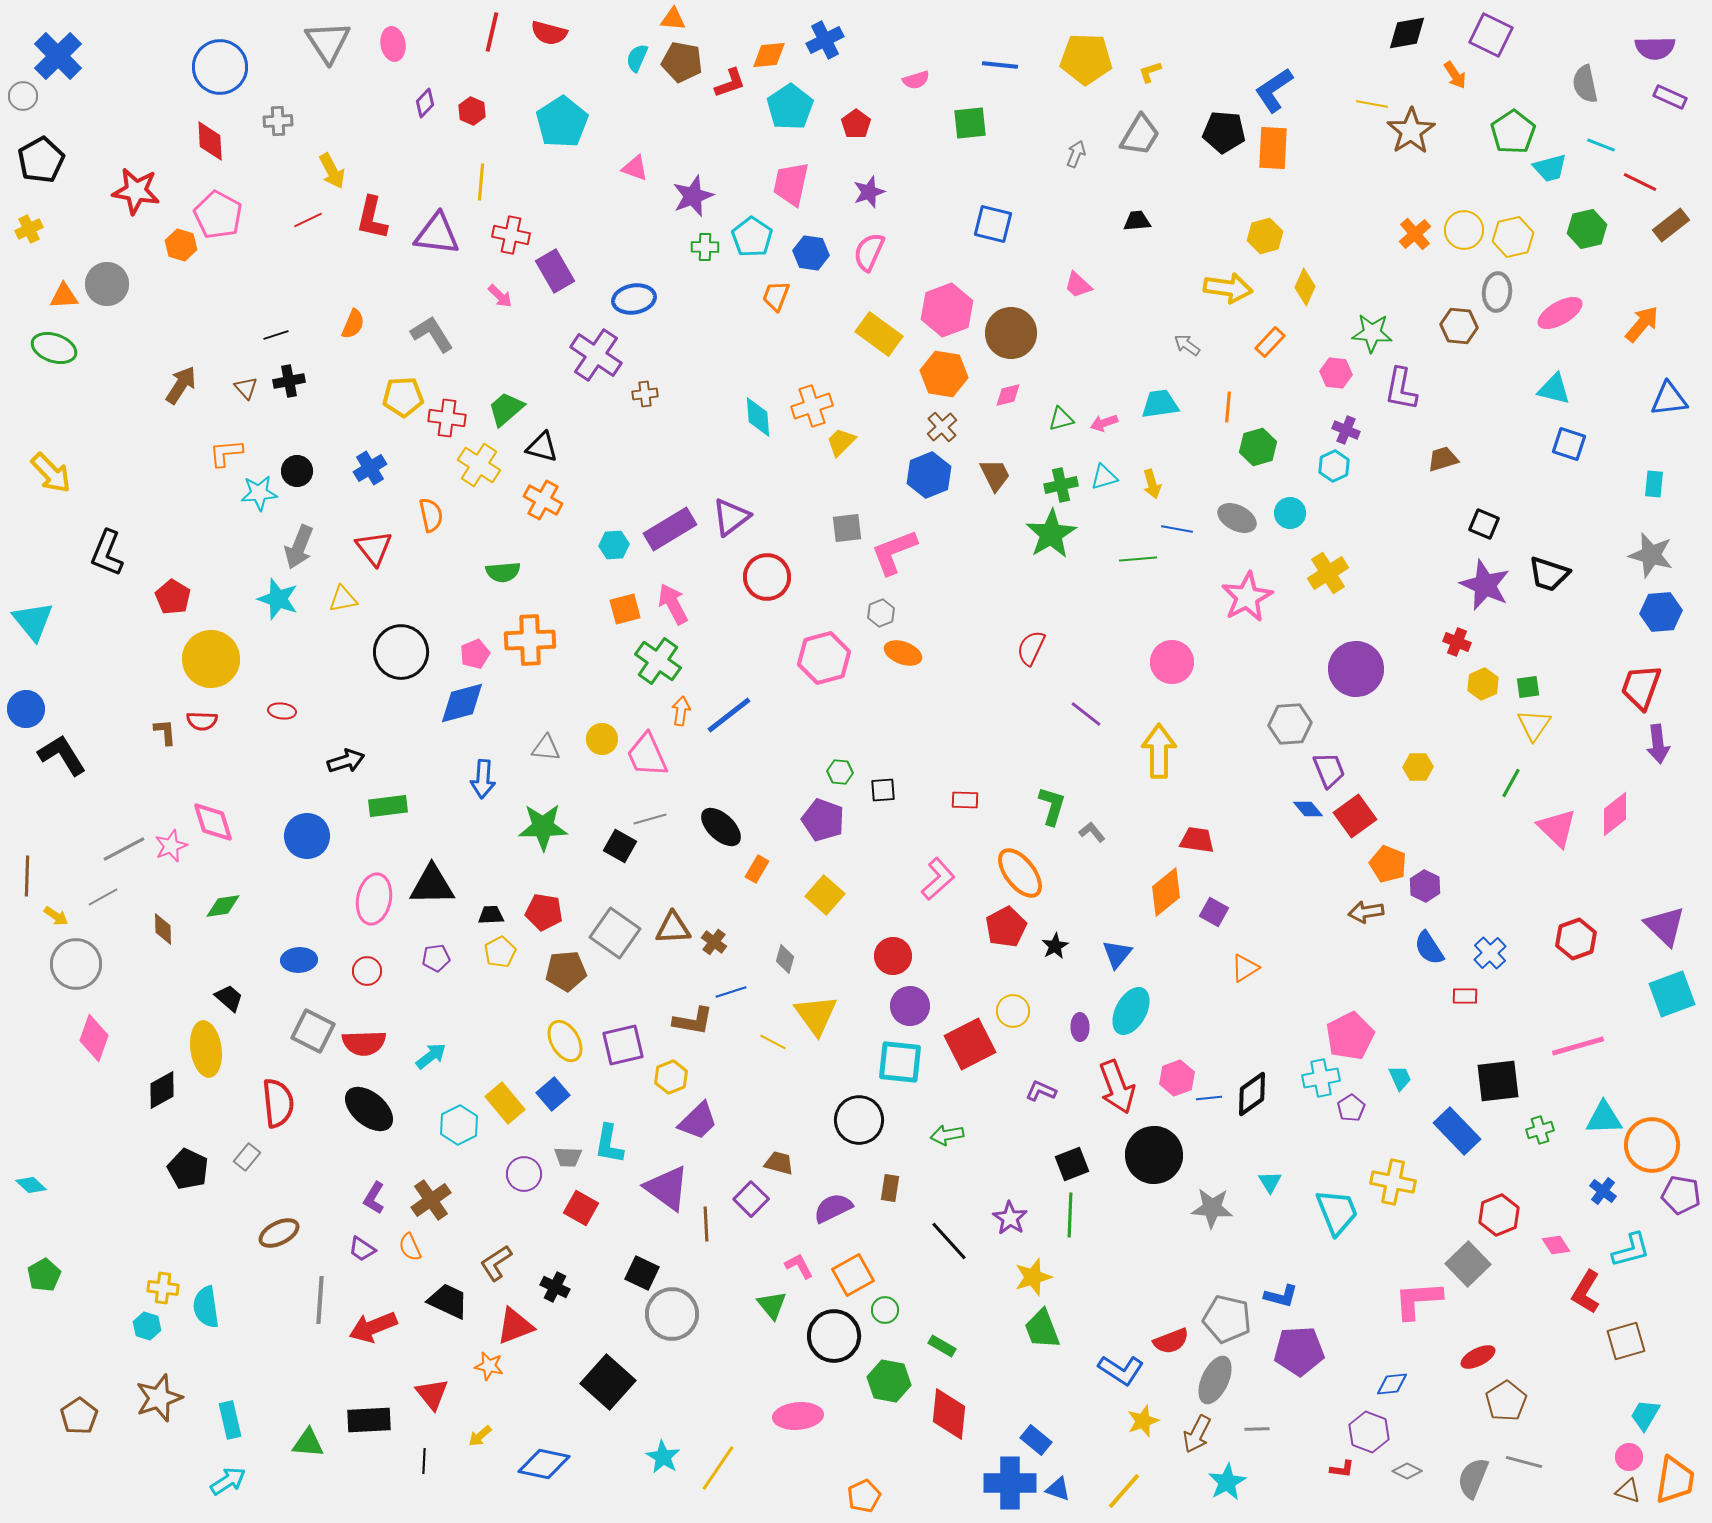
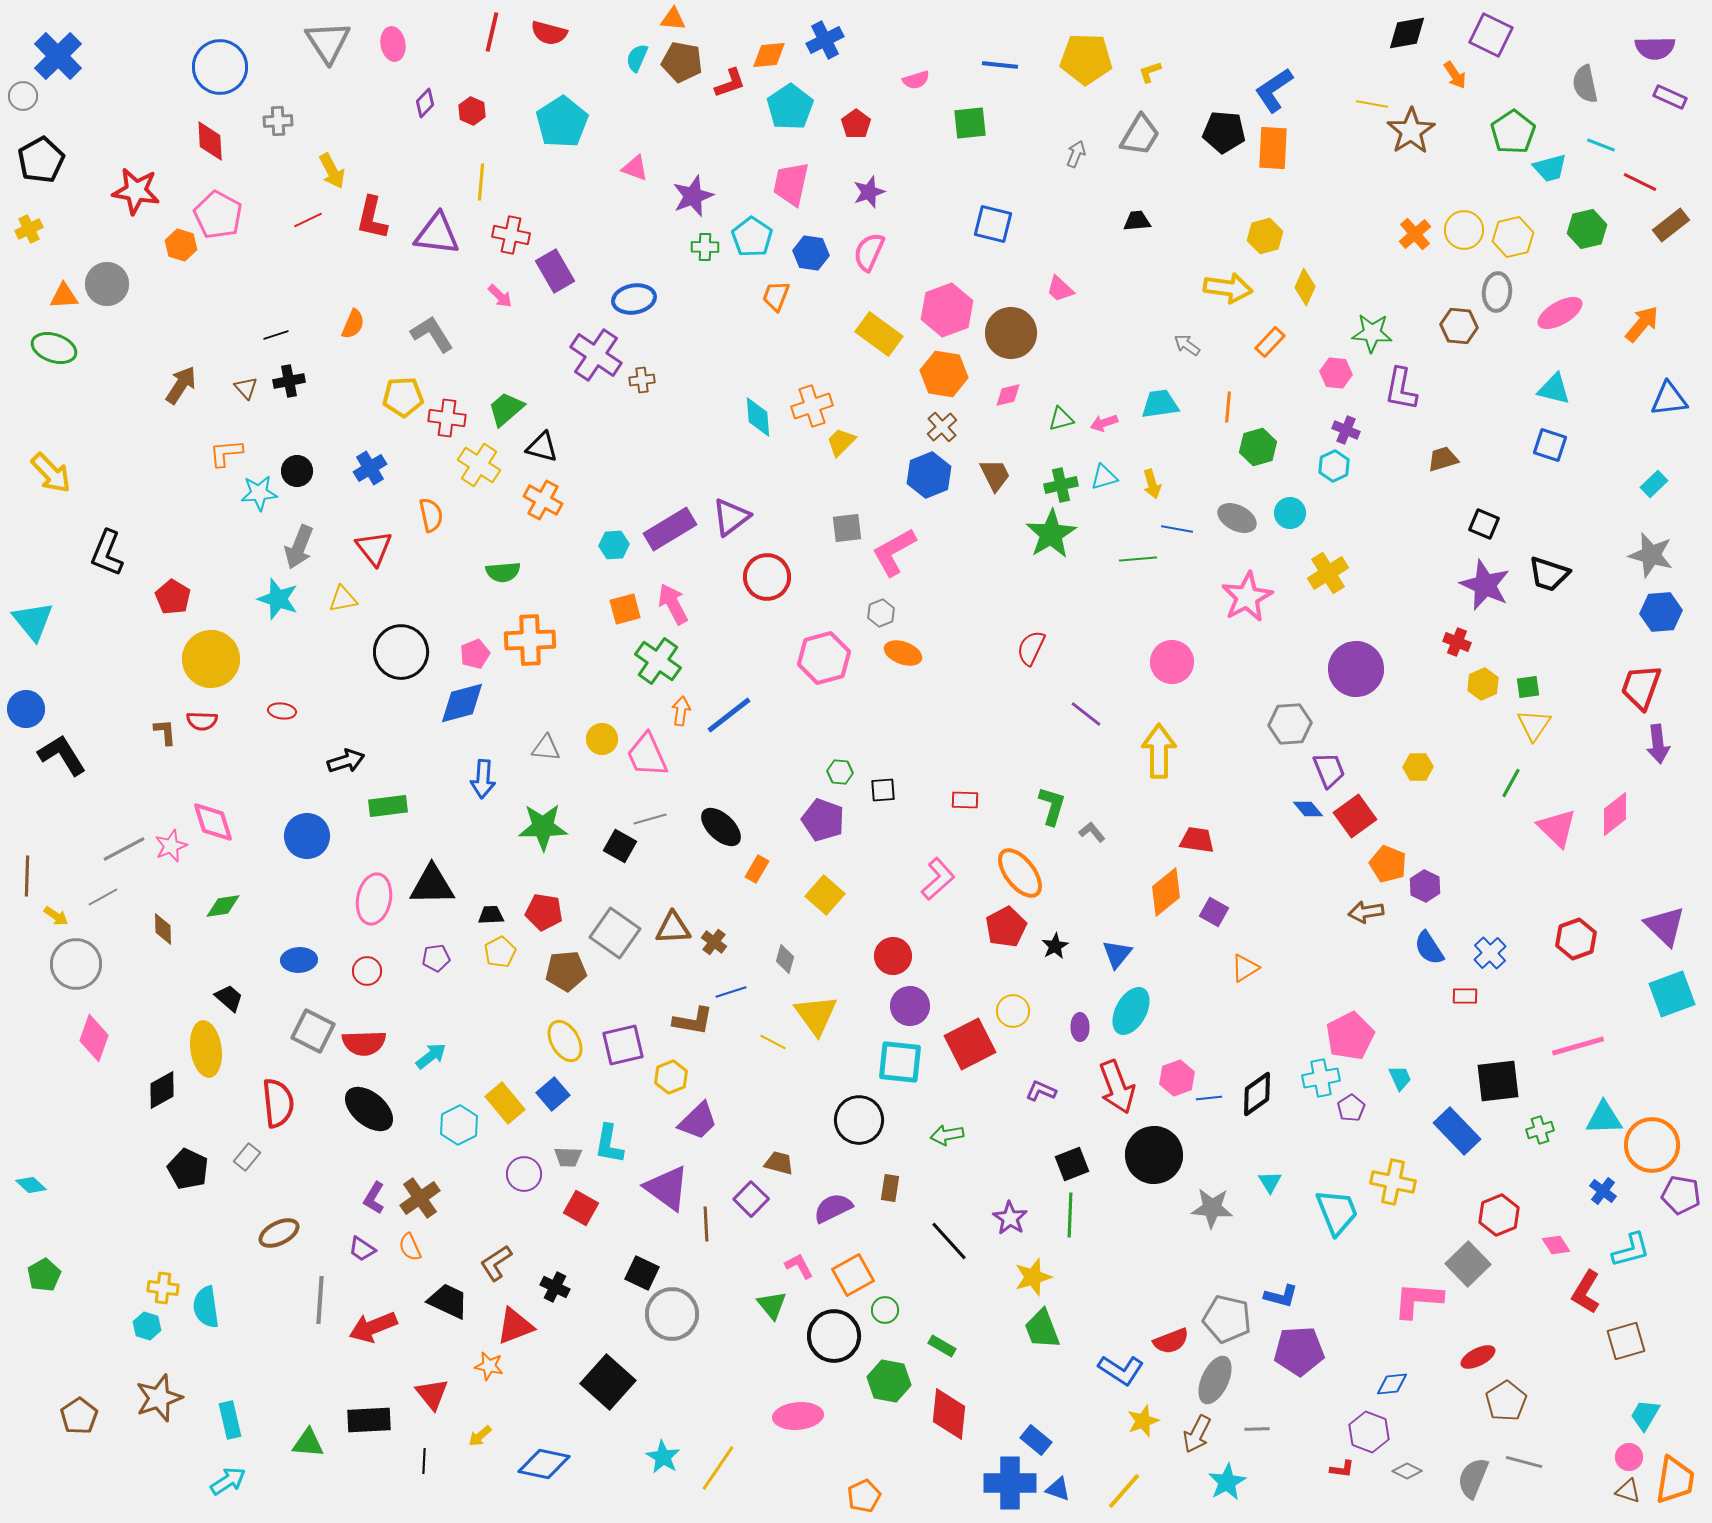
pink trapezoid at (1078, 285): moved 18 px left, 4 px down
brown cross at (645, 394): moved 3 px left, 14 px up
blue square at (1569, 444): moved 19 px left, 1 px down
cyan rectangle at (1654, 484): rotated 40 degrees clockwise
pink L-shape at (894, 552): rotated 8 degrees counterclockwise
black diamond at (1252, 1094): moved 5 px right
brown cross at (431, 1200): moved 11 px left, 2 px up
pink L-shape at (1418, 1300): rotated 8 degrees clockwise
